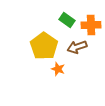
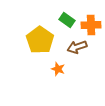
yellow pentagon: moved 4 px left, 6 px up
